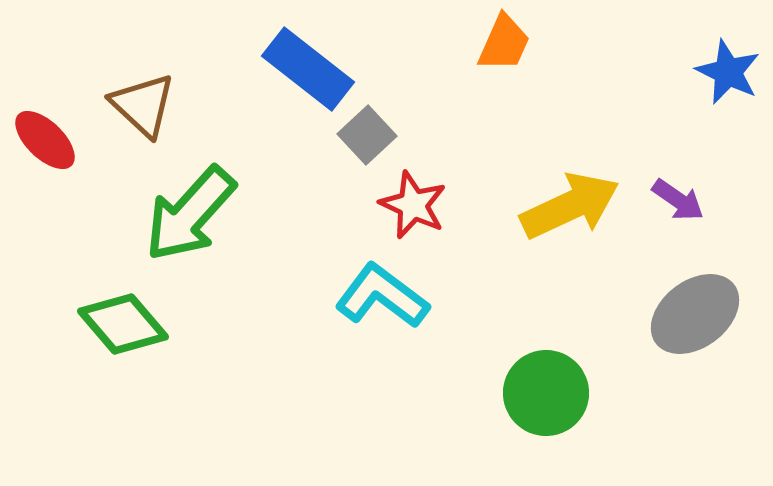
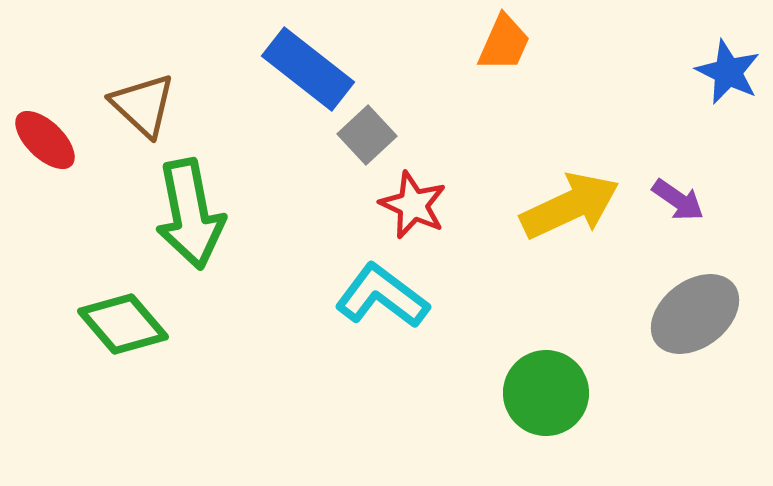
green arrow: rotated 53 degrees counterclockwise
